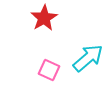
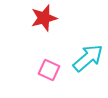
red star: rotated 16 degrees clockwise
